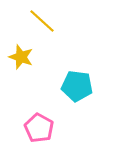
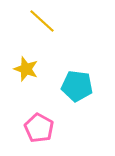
yellow star: moved 5 px right, 12 px down
